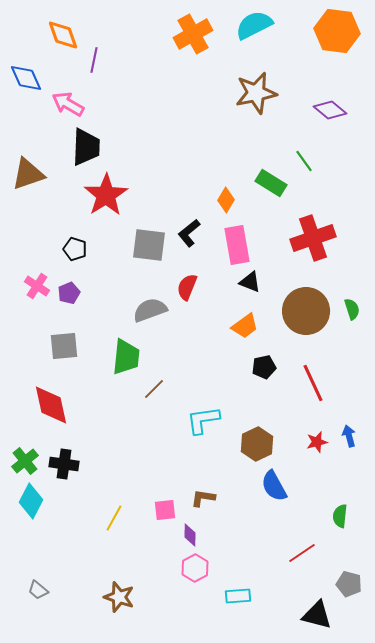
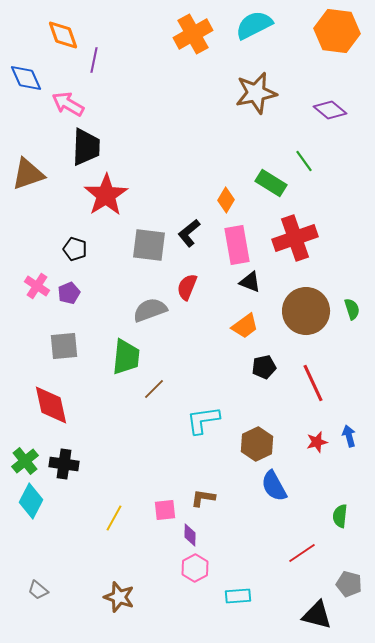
red cross at (313, 238): moved 18 px left
